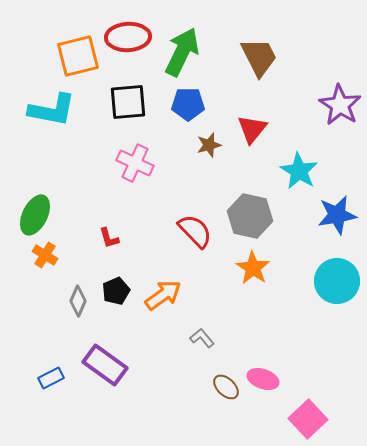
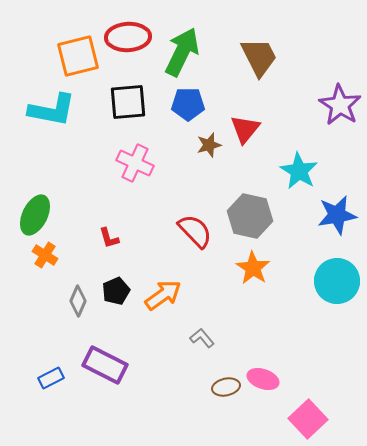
red triangle: moved 7 px left
purple rectangle: rotated 9 degrees counterclockwise
brown ellipse: rotated 56 degrees counterclockwise
